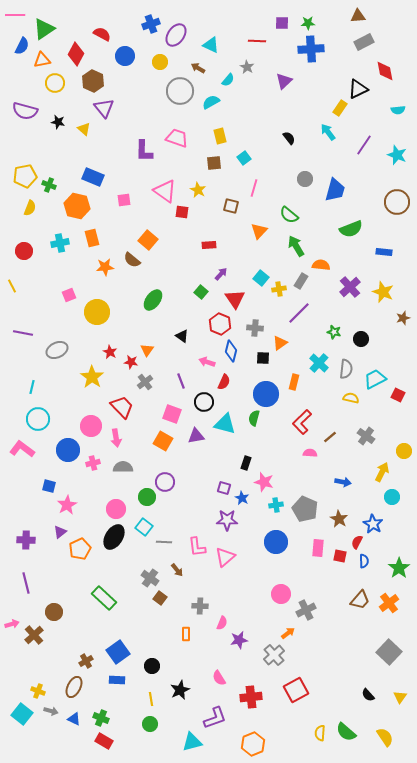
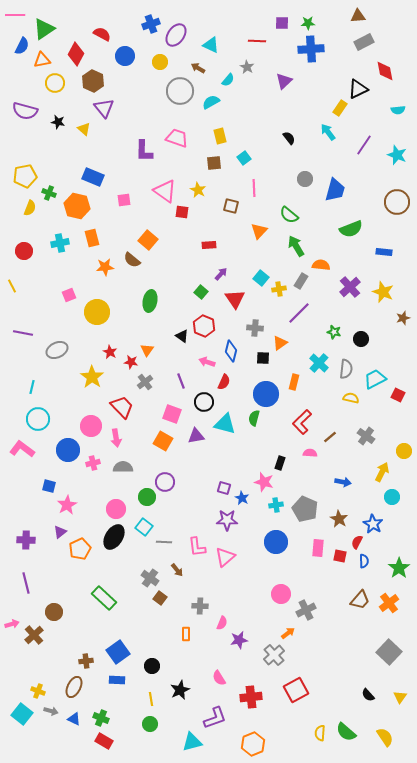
green cross at (49, 185): moved 8 px down
pink line at (254, 188): rotated 18 degrees counterclockwise
green ellipse at (153, 300): moved 3 px left, 1 px down; rotated 25 degrees counterclockwise
red hexagon at (220, 324): moved 16 px left, 2 px down
black rectangle at (246, 463): moved 34 px right
brown cross at (86, 661): rotated 24 degrees clockwise
